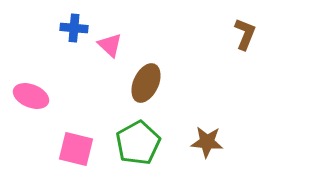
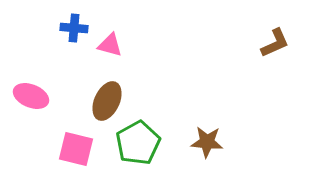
brown L-shape: moved 30 px right, 9 px down; rotated 44 degrees clockwise
pink triangle: rotated 28 degrees counterclockwise
brown ellipse: moved 39 px left, 18 px down
